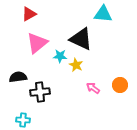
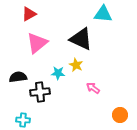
cyan star: moved 2 px left, 17 px down
orange circle: moved 30 px down
